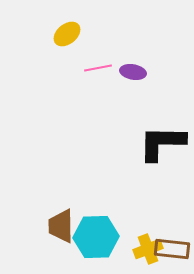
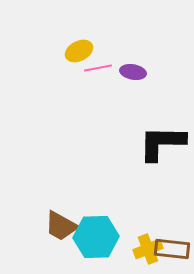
yellow ellipse: moved 12 px right, 17 px down; rotated 12 degrees clockwise
brown trapezoid: rotated 60 degrees counterclockwise
